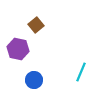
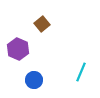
brown square: moved 6 px right, 1 px up
purple hexagon: rotated 10 degrees clockwise
